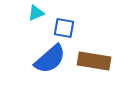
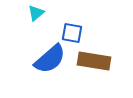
cyan triangle: rotated 18 degrees counterclockwise
blue square: moved 8 px right, 5 px down
